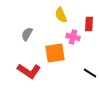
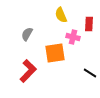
red L-shape: moved 1 px left; rotated 80 degrees counterclockwise
